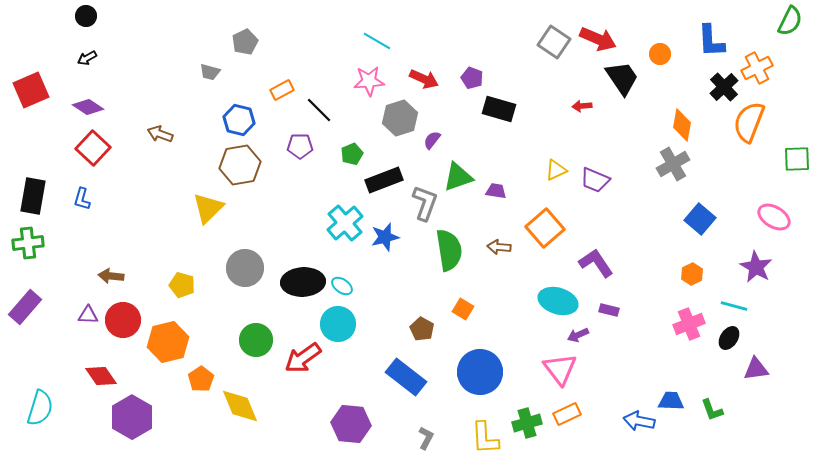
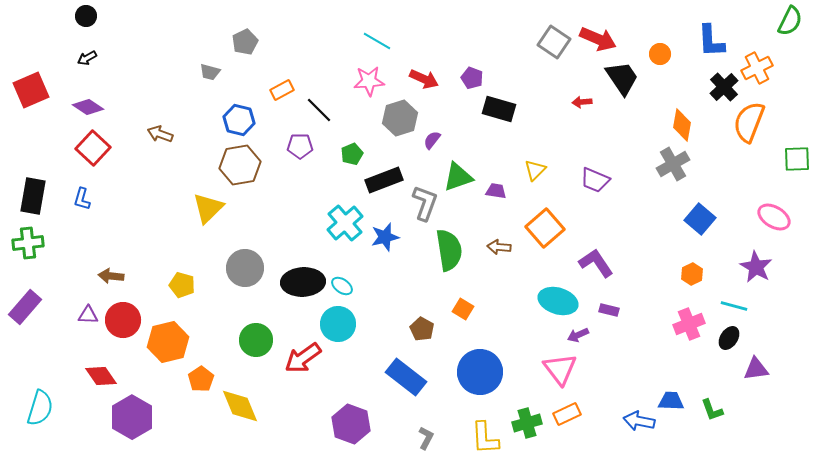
red arrow at (582, 106): moved 4 px up
yellow triangle at (556, 170): moved 21 px left; rotated 20 degrees counterclockwise
purple hexagon at (351, 424): rotated 15 degrees clockwise
